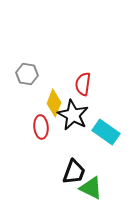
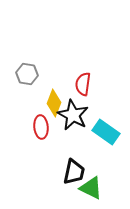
black trapezoid: rotated 8 degrees counterclockwise
